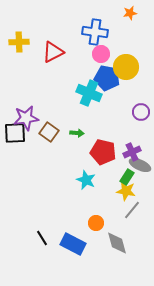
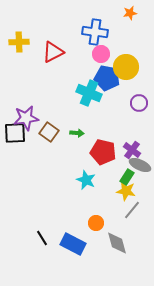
purple circle: moved 2 px left, 9 px up
purple cross: moved 2 px up; rotated 30 degrees counterclockwise
